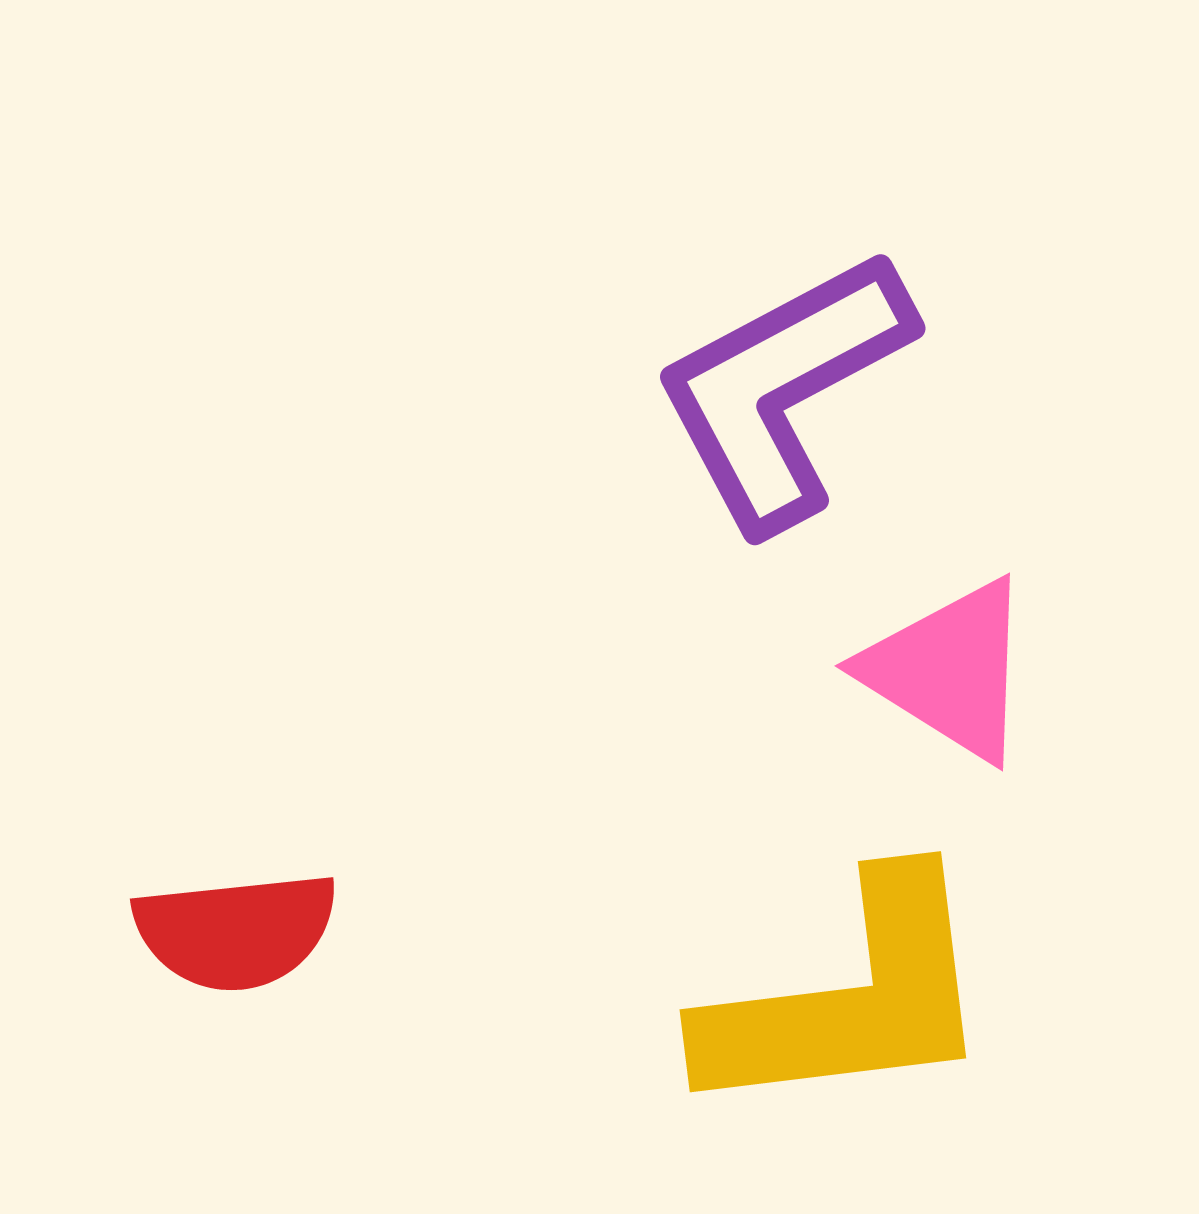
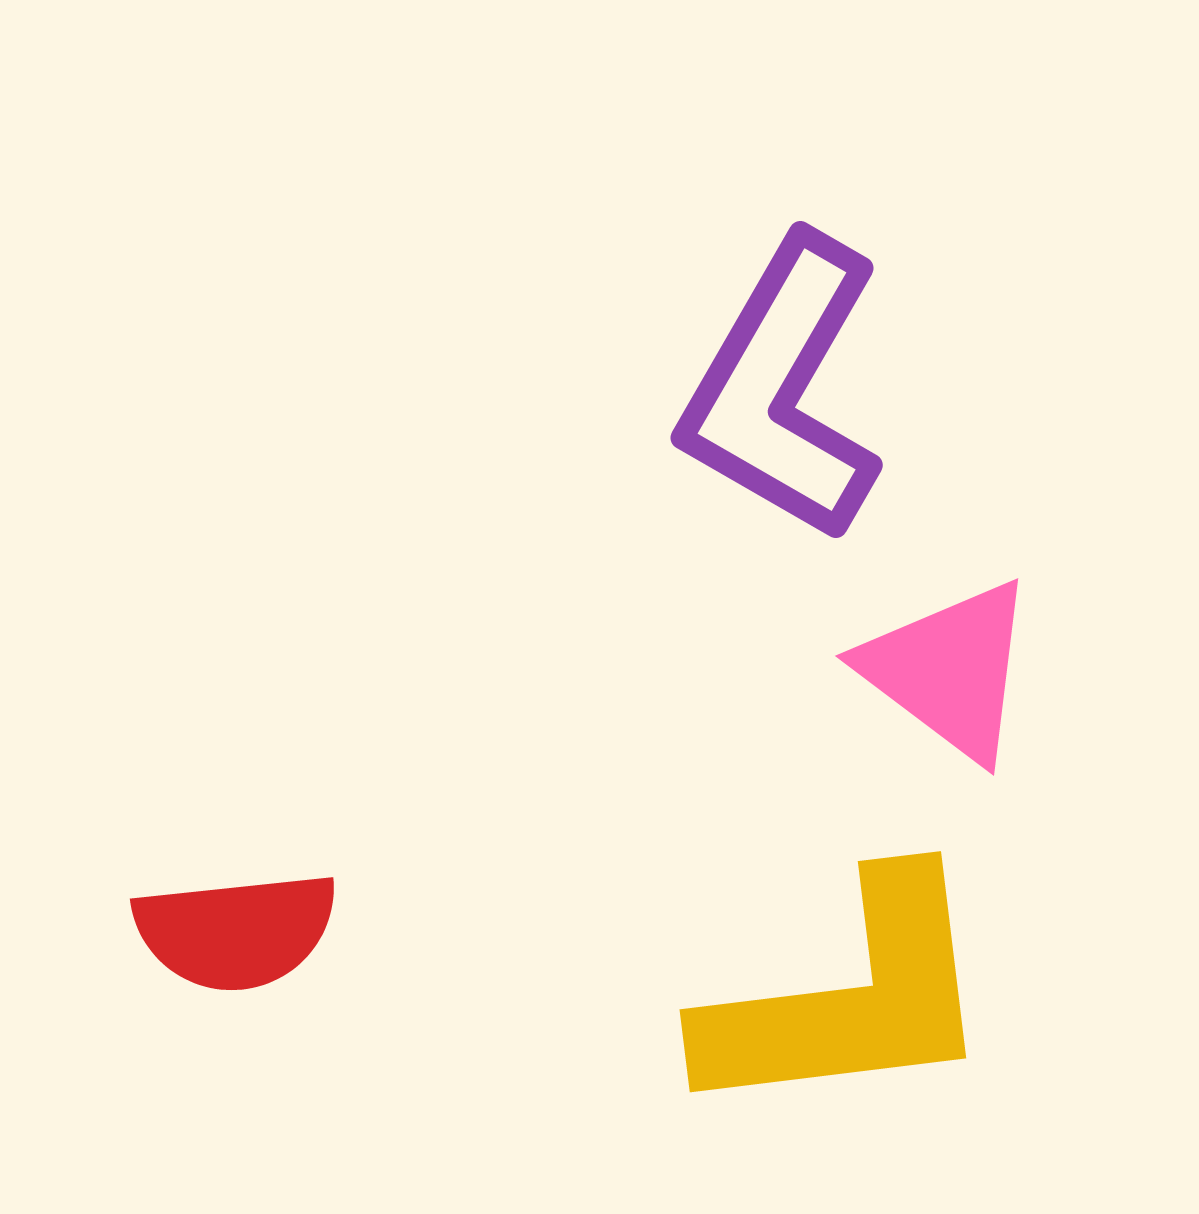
purple L-shape: rotated 32 degrees counterclockwise
pink triangle: rotated 5 degrees clockwise
